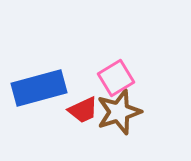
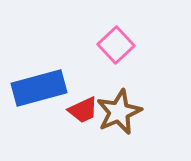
pink square: moved 33 px up; rotated 12 degrees counterclockwise
brown star: rotated 6 degrees counterclockwise
